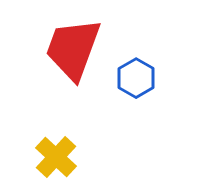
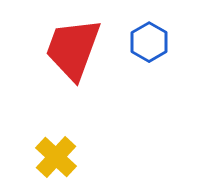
blue hexagon: moved 13 px right, 36 px up
